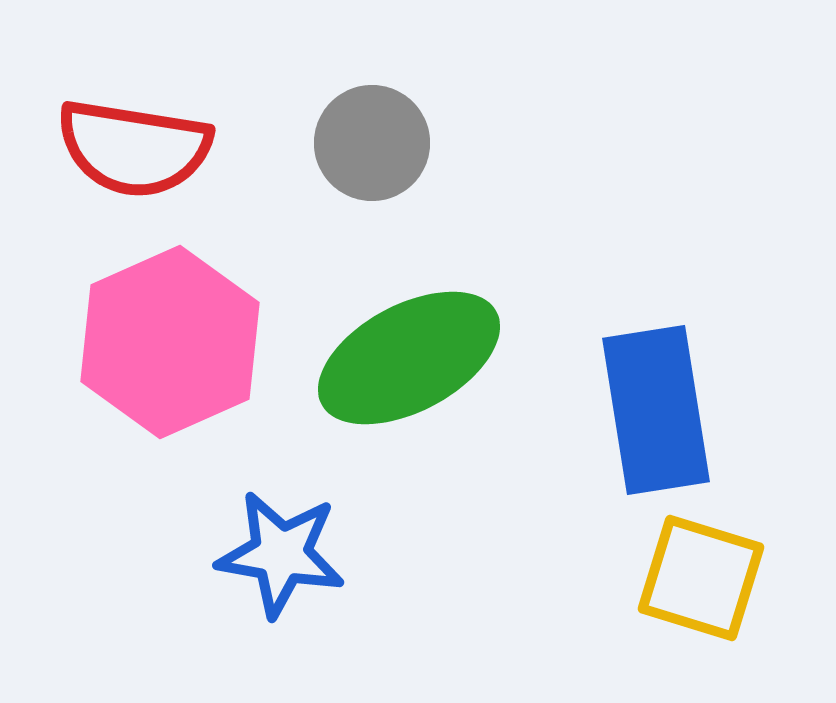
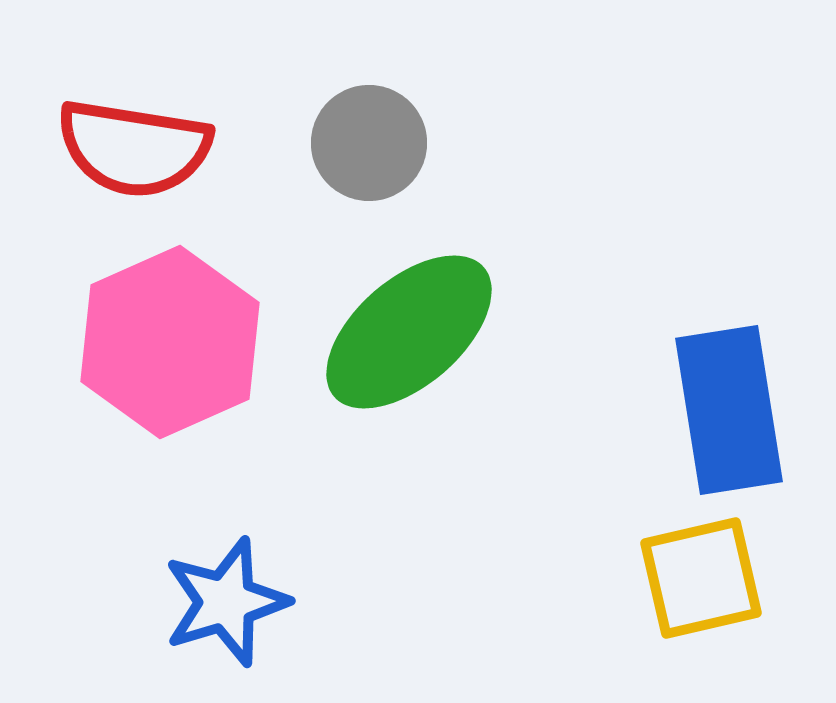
gray circle: moved 3 px left
green ellipse: moved 26 px up; rotated 13 degrees counterclockwise
blue rectangle: moved 73 px right
blue star: moved 55 px left, 48 px down; rotated 27 degrees counterclockwise
yellow square: rotated 30 degrees counterclockwise
